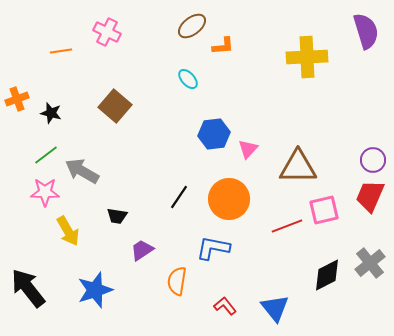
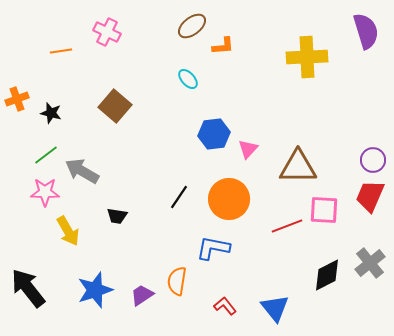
pink square: rotated 16 degrees clockwise
purple trapezoid: moved 45 px down
